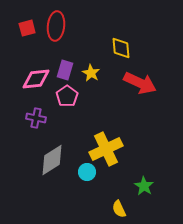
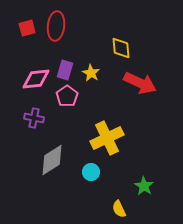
purple cross: moved 2 px left
yellow cross: moved 1 px right, 11 px up
cyan circle: moved 4 px right
